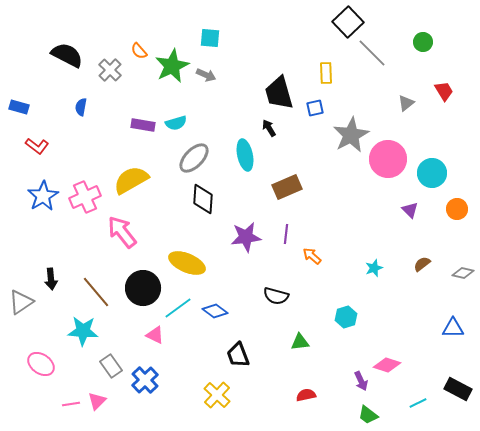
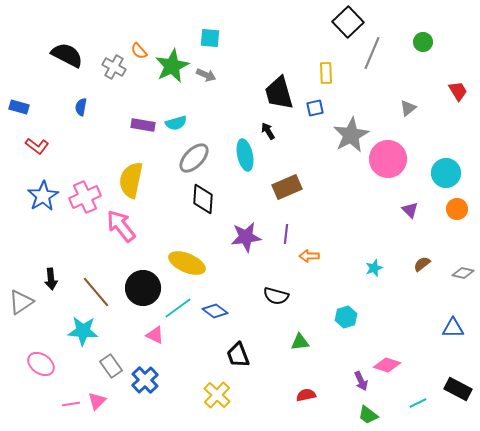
gray line at (372, 53): rotated 68 degrees clockwise
gray cross at (110, 70): moved 4 px right, 3 px up; rotated 15 degrees counterclockwise
red trapezoid at (444, 91): moved 14 px right
gray triangle at (406, 103): moved 2 px right, 5 px down
black arrow at (269, 128): moved 1 px left, 3 px down
cyan circle at (432, 173): moved 14 px right
yellow semicircle at (131, 180): rotated 48 degrees counterclockwise
pink arrow at (122, 232): moved 1 px left, 6 px up
orange arrow at (312, 256): moved 3 px left; rotated 42 degrees counterclockwise
